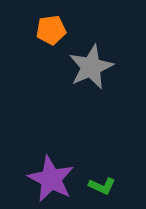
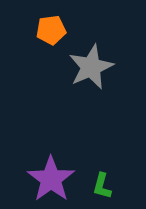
purple star: rotated 9 degrees clockwise
green L-shape: rotated 80 degrees clockwise
